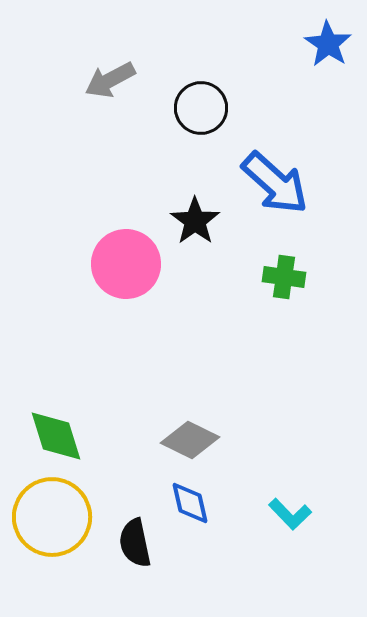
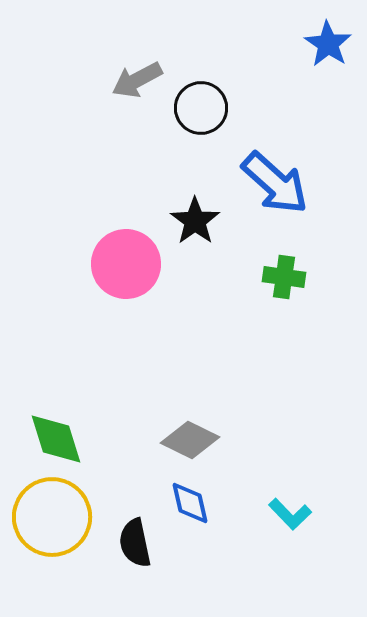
gray arrow: moved 27 px right
green diamond: moved 3 px down
